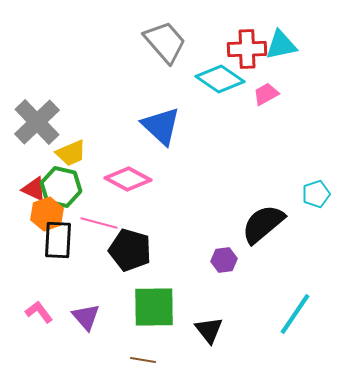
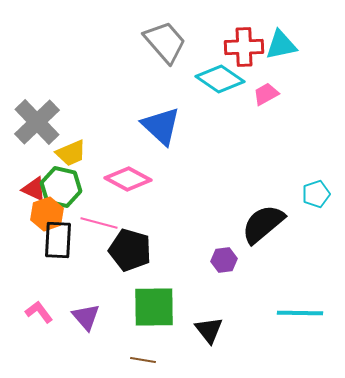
red cross: moved 3 px left, 2 px up
cyan line: moved 5 px right, 1 px up; rotated 57 degrees clockwise
